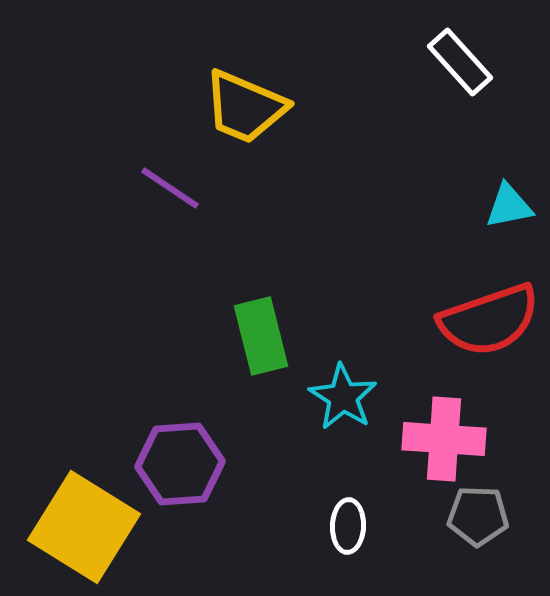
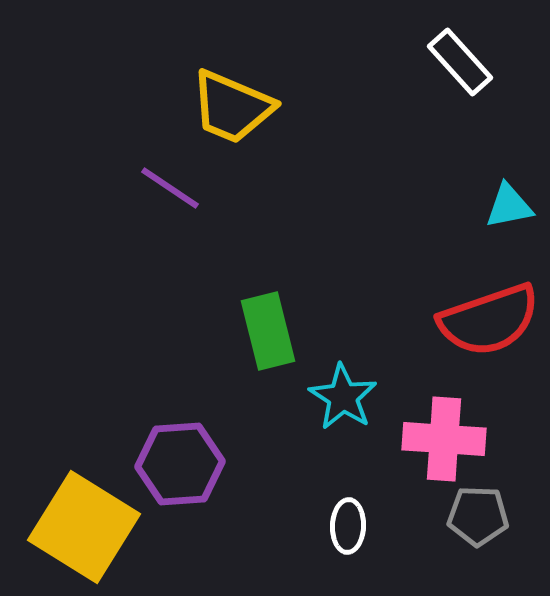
yellow trapezoid: moved 13 px left
green rectangle: moved 7 px right, 5 px up
